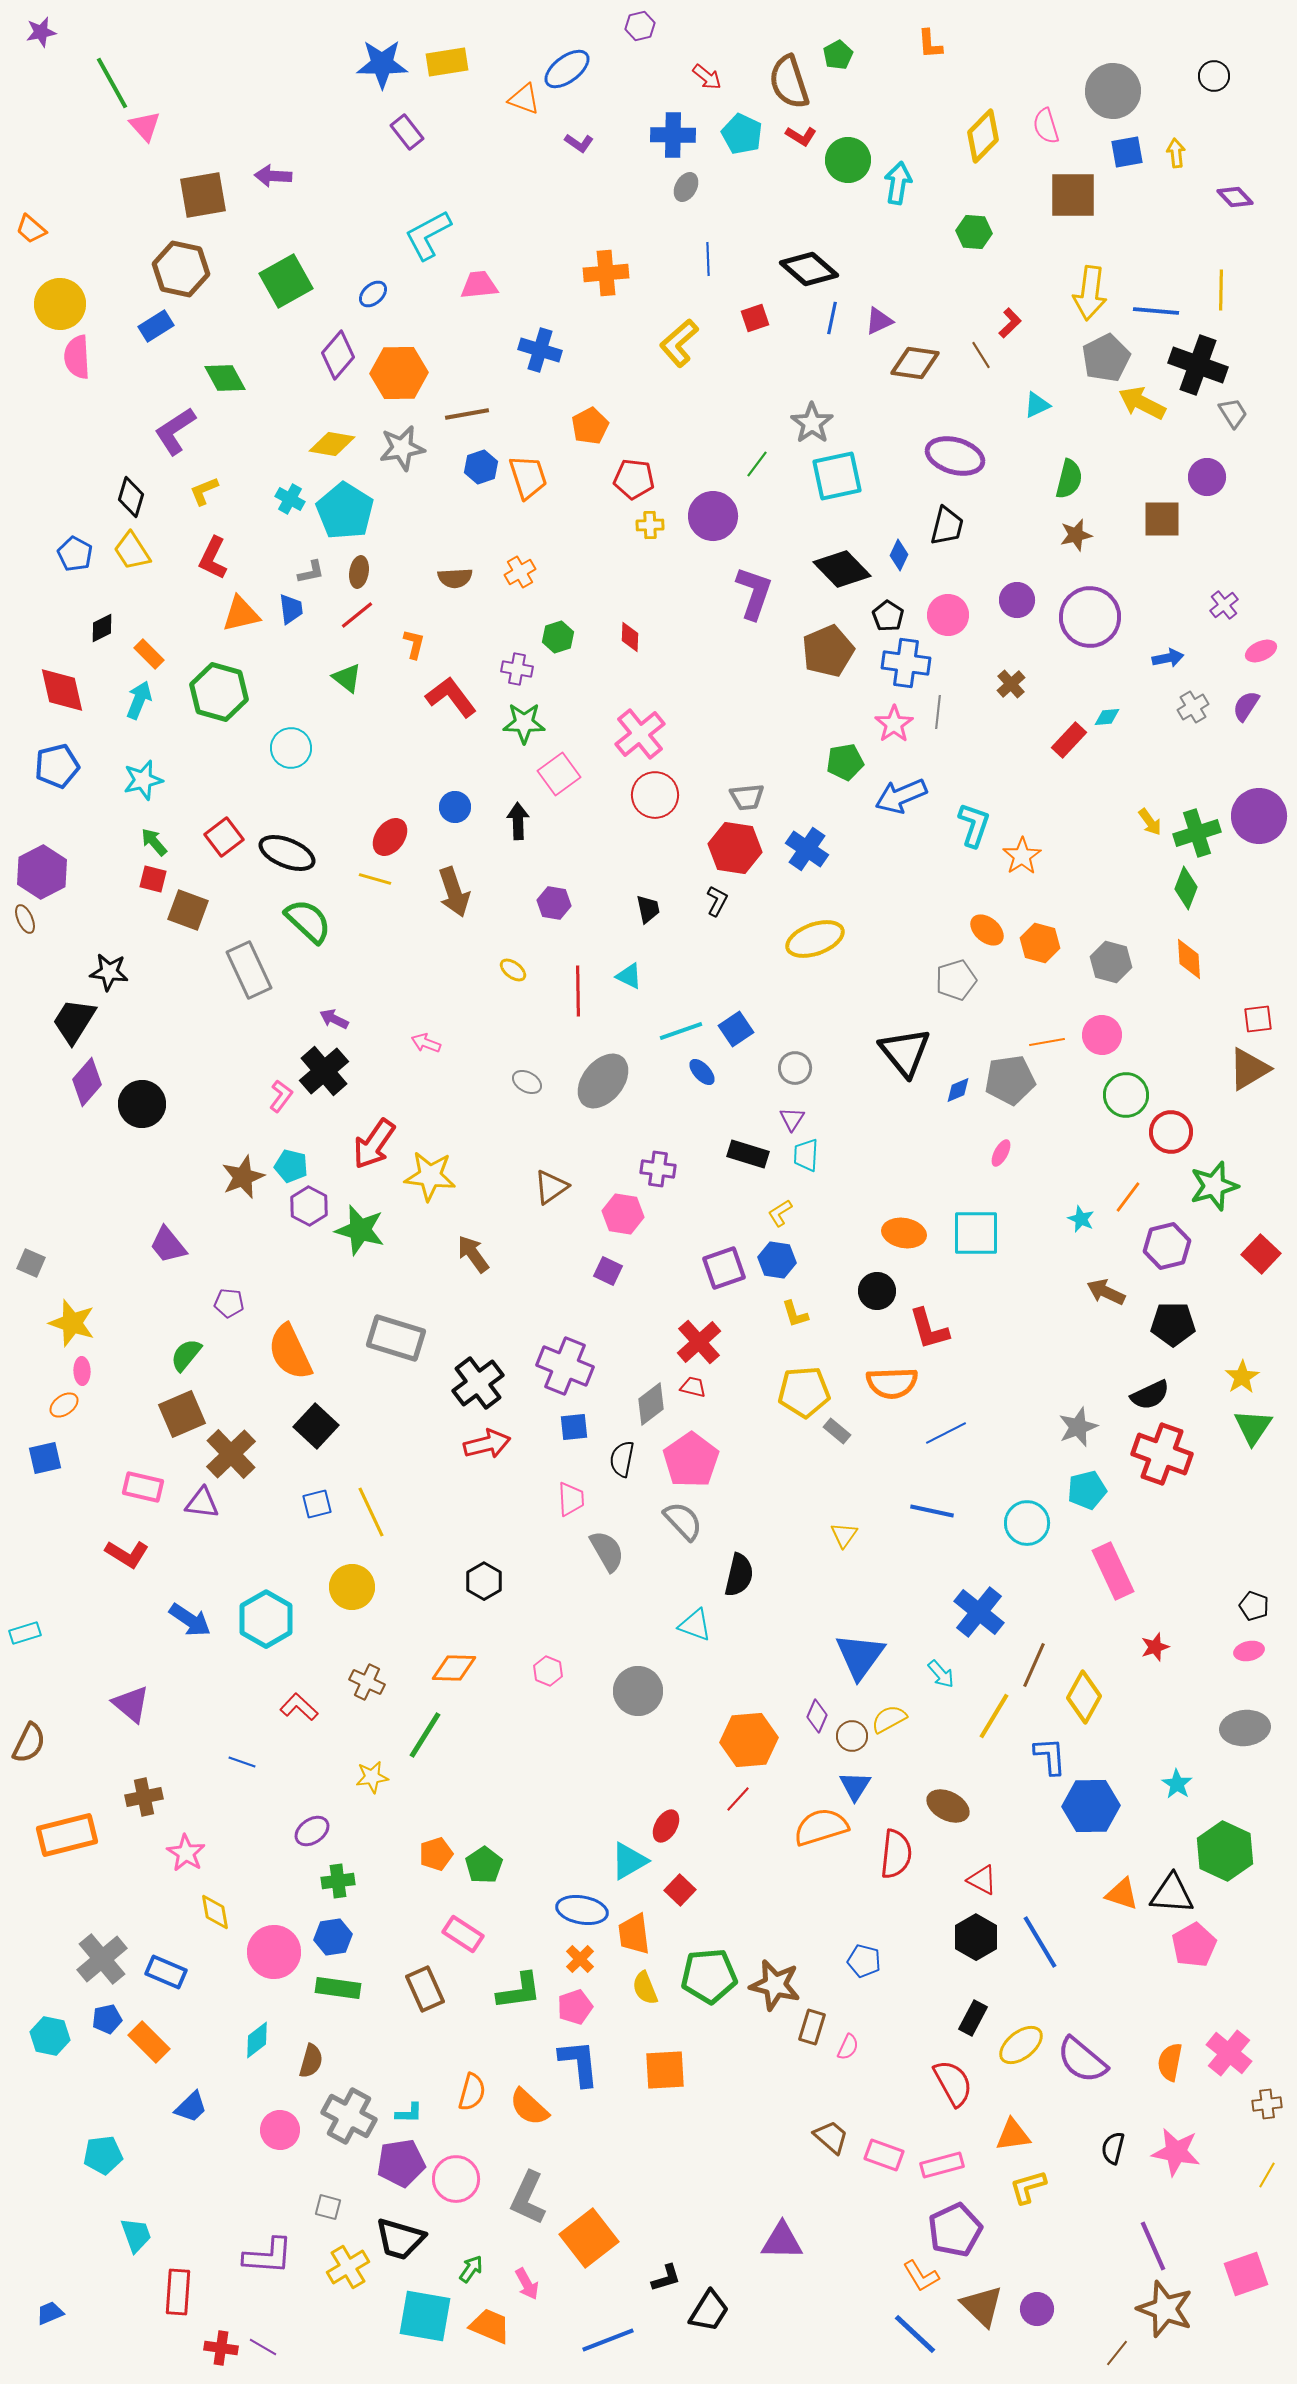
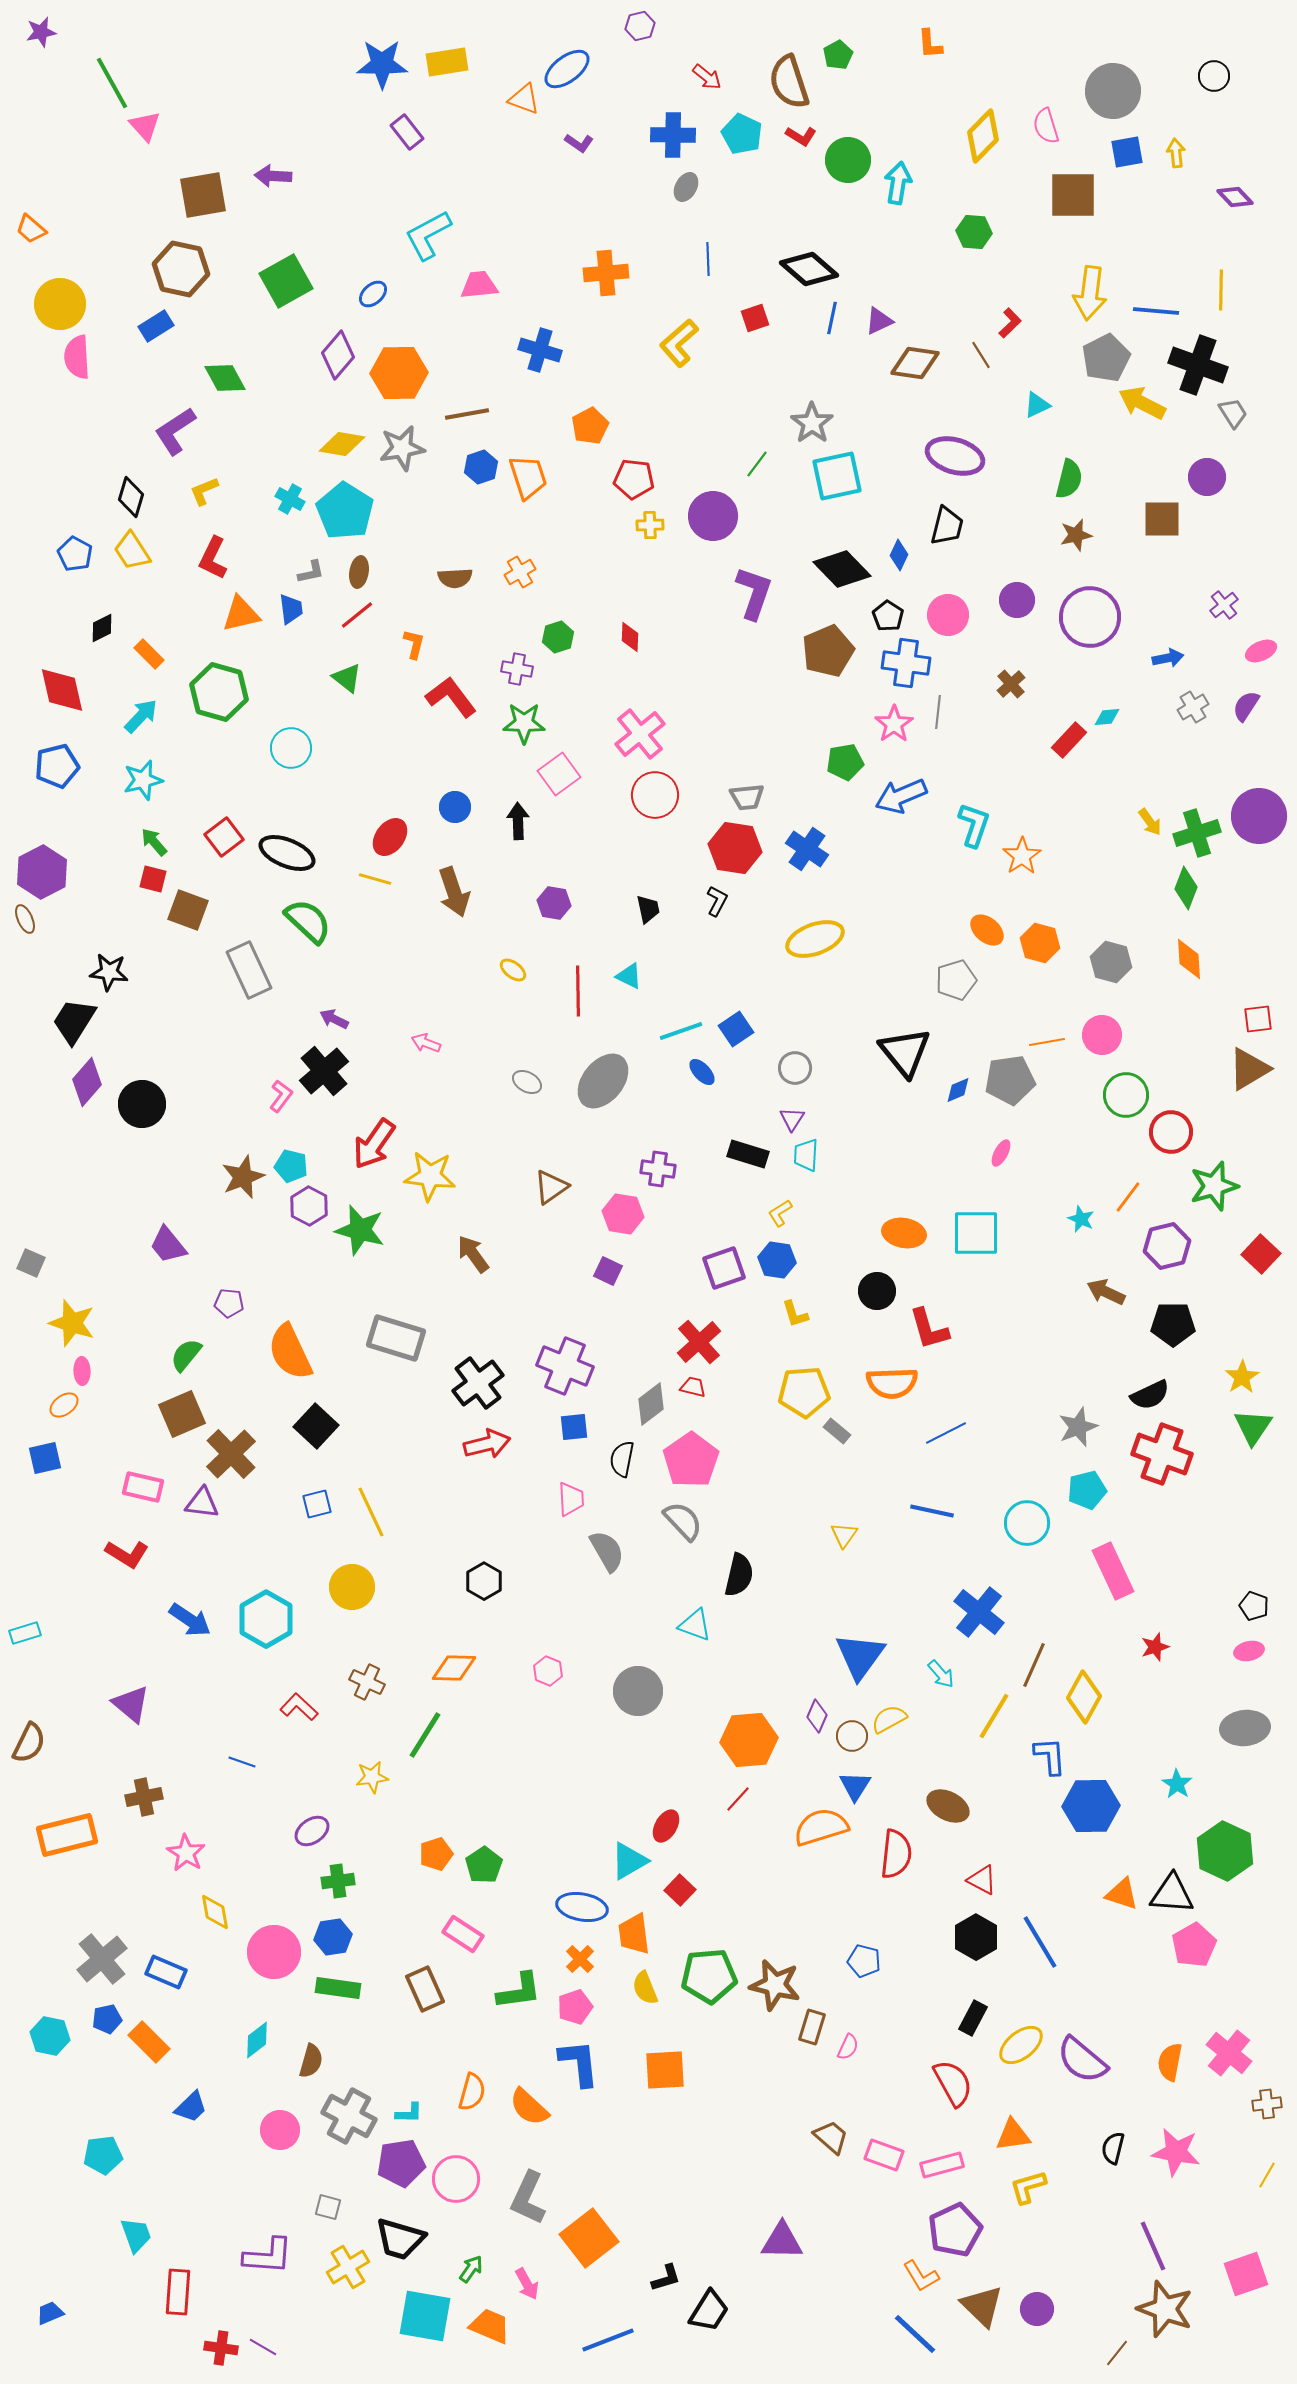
yellow diamond at (332, 444): moved 10 px right
cyan arrow at (139, 700): moved 2 px right, 16 px down; rotated 21 degrees clockwise
blue ellipse at (582, 1910): moved 3 px up
